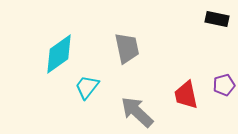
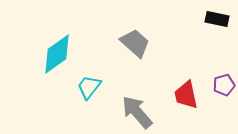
gray trapezoid: moved 8 px right, 5 px up; rotated 36 degrees counterclockwise
cyan diamond: moved 2 px left
cyan trapezoid: moved 2 px right
gray arrow: rotated 6 degrees clockwise
